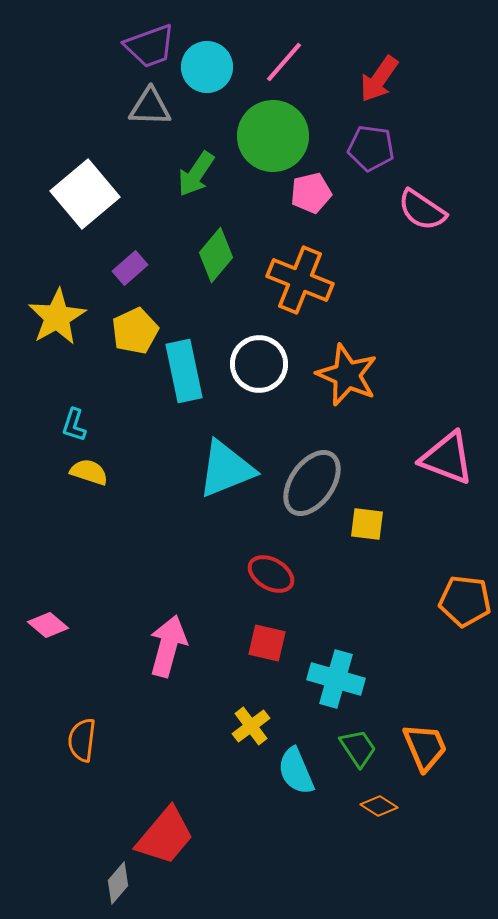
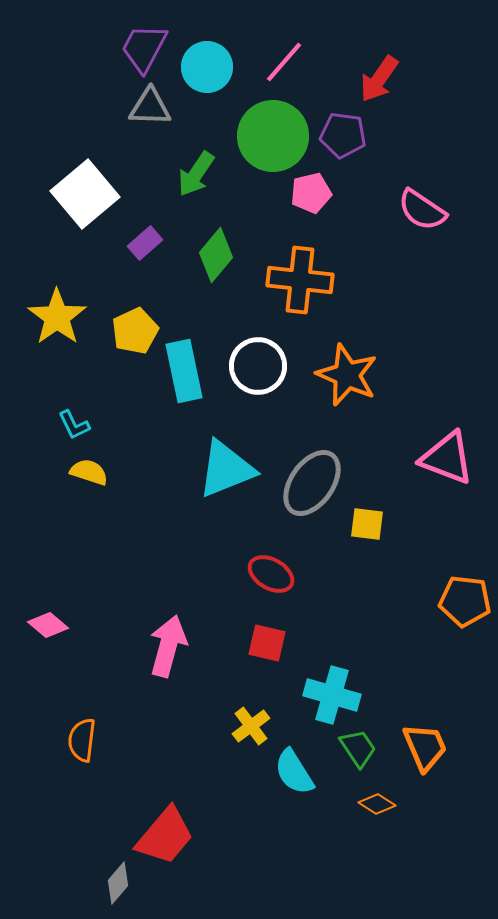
purple trapezoid: moved 6 px left, 2 px down; rotated 138 degrees clockwise
purple pentagon: moved 28 px left, 13 px up
purple rectangle: moved 15 px right, 25 px up
orange cross: rotated 16 degrees counterclockwise
yellow star: rotated 6 degrees counterclockwise
white circle: moved 1 px left, 2 px down
cyan L-shape: rotated 44 degrees counterclockwise
cyan cross: moved 4 px left, 16 px down
cyan semicircle: moved 2 px left, 1 px down; rotated 9 degrees counterclockwise
orange diamond: moved 2 px left, 2 px up
